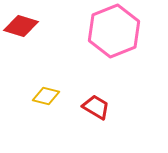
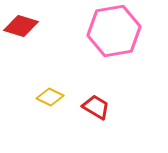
pink hexagon: rotated 12 degrees clockwise
yellow diamond: moved 4 px right, 1 px down; rotated 12 degrees clockwise
